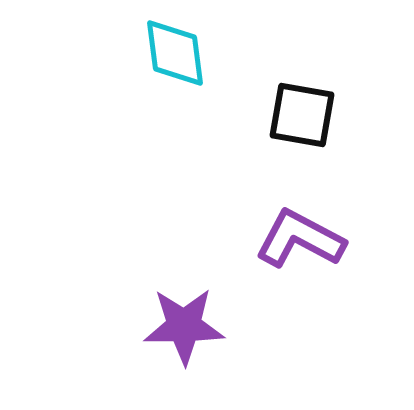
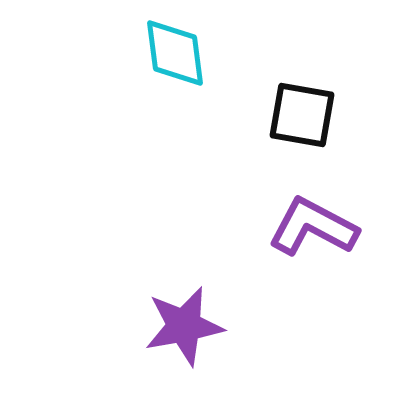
purple L-shape: moved 13 px right, 12 px up
purple star: rotated 10 degrees counterclockwise
